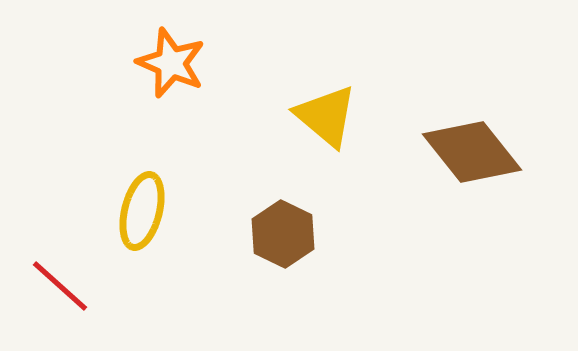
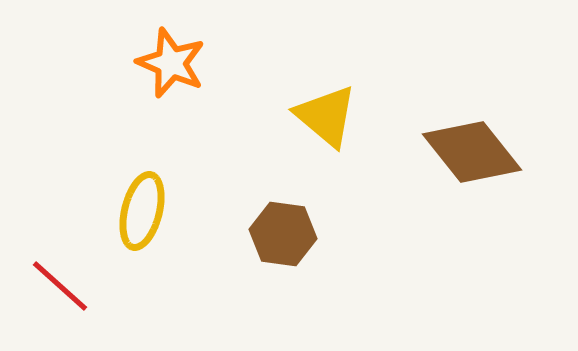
brown hexagon: rotated 18 degrees counterclockwise
